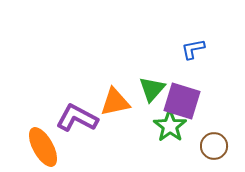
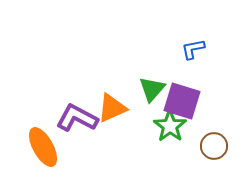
orange triangle: moved 3 px left, 6 px down; rotated 12 degrees counterclockwise
